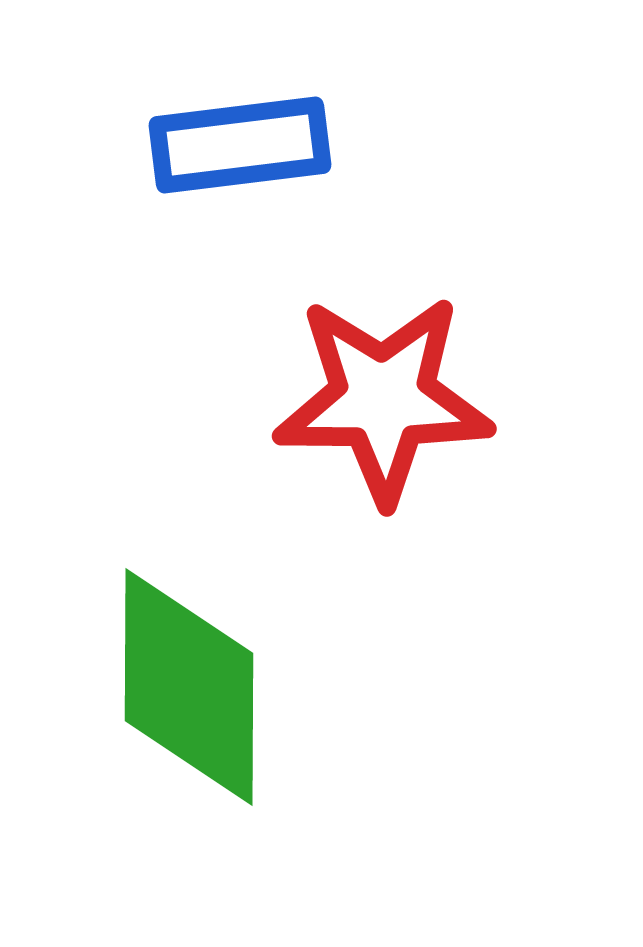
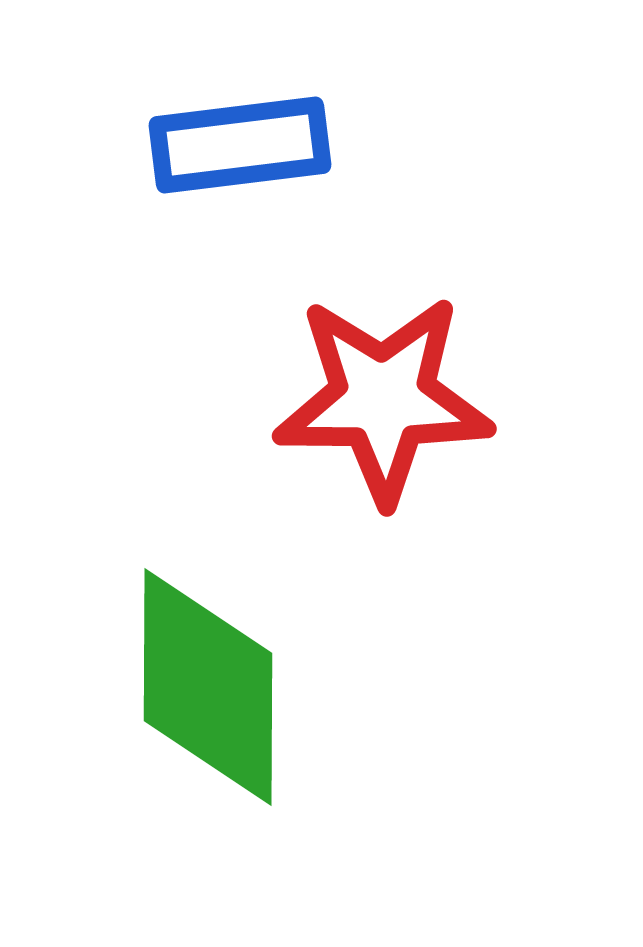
green diamond: moved 19 px right
